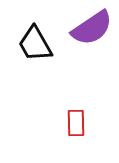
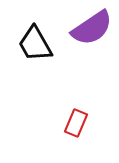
red rectangle: rotated 24 degrees clockwise
